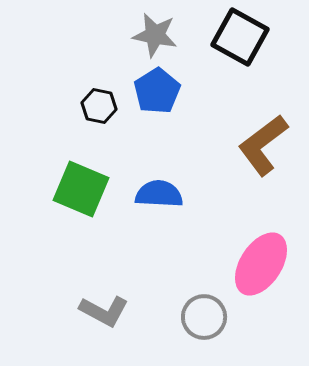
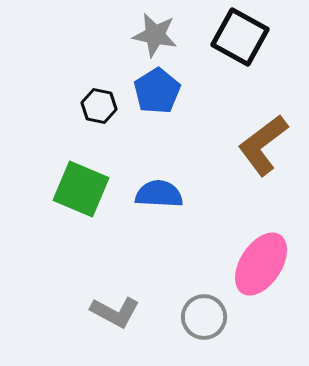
gray L-shape: moved 11 px right, 1 px down
